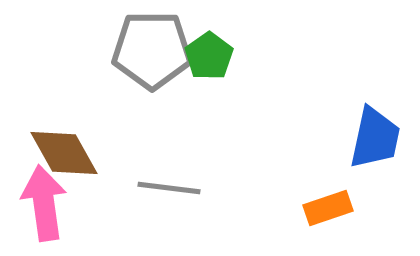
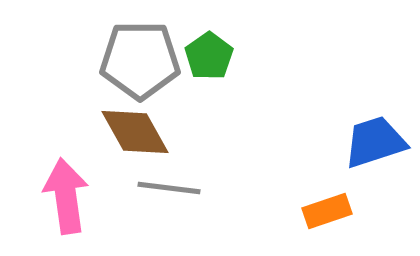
gray pentagon: moved 12 px left, 10 px down
blue trapezoid: moved 4 px down; rotated 120 degrees counterclockwise
brown diamond: moved 71 px right, 21 px up
pink arrow: moved 22 px right, 7 px up
orange rectangle: moved 1 px left, 3 px down
